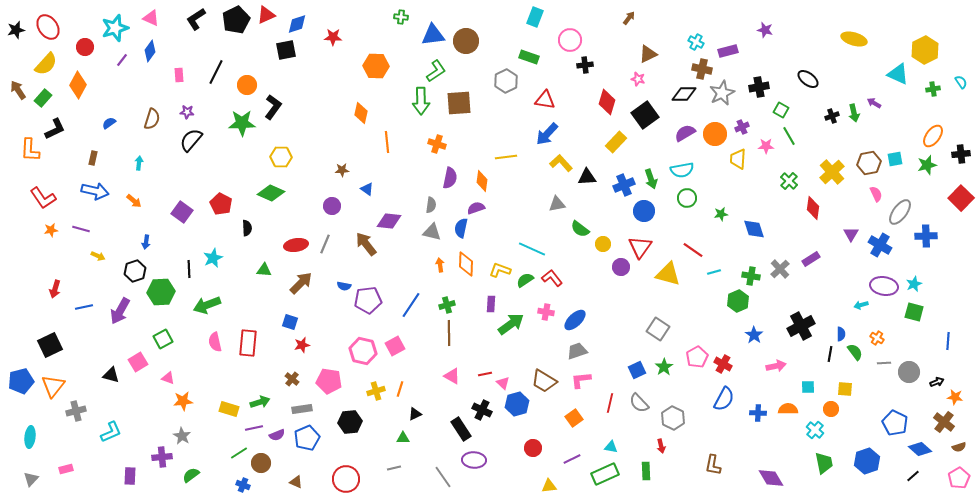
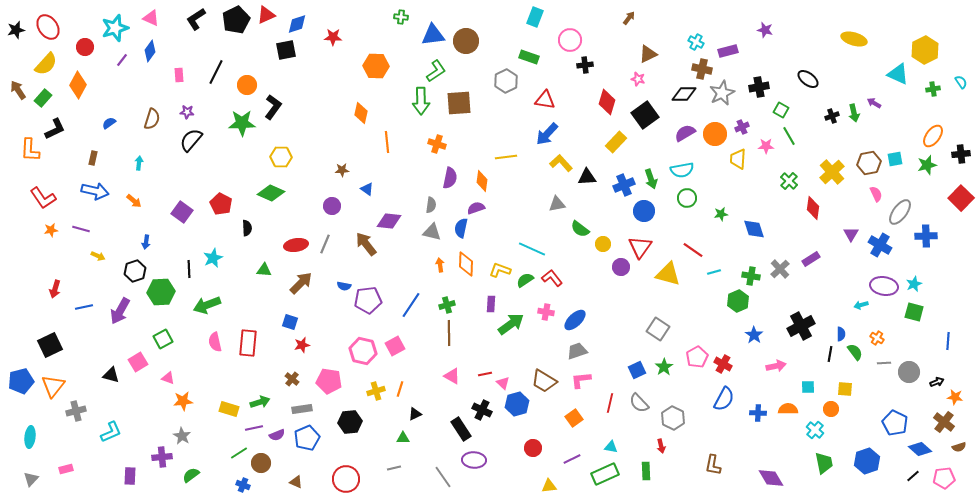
pink pentagon at (959, 478): moved 15 px left; rotated 25 degrees clockwise
